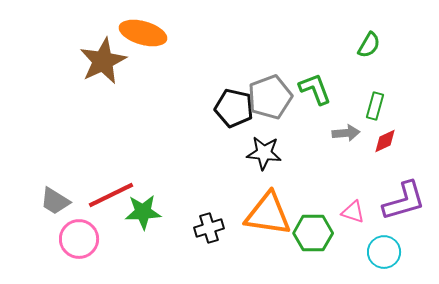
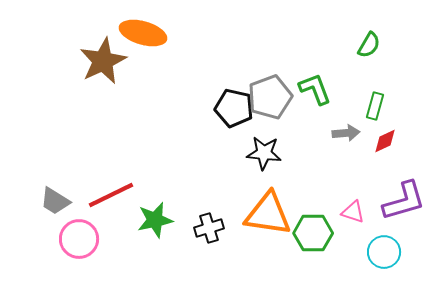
green star: moved 12 px right, 8 px down; rotated 9 degrees counterclockwise
